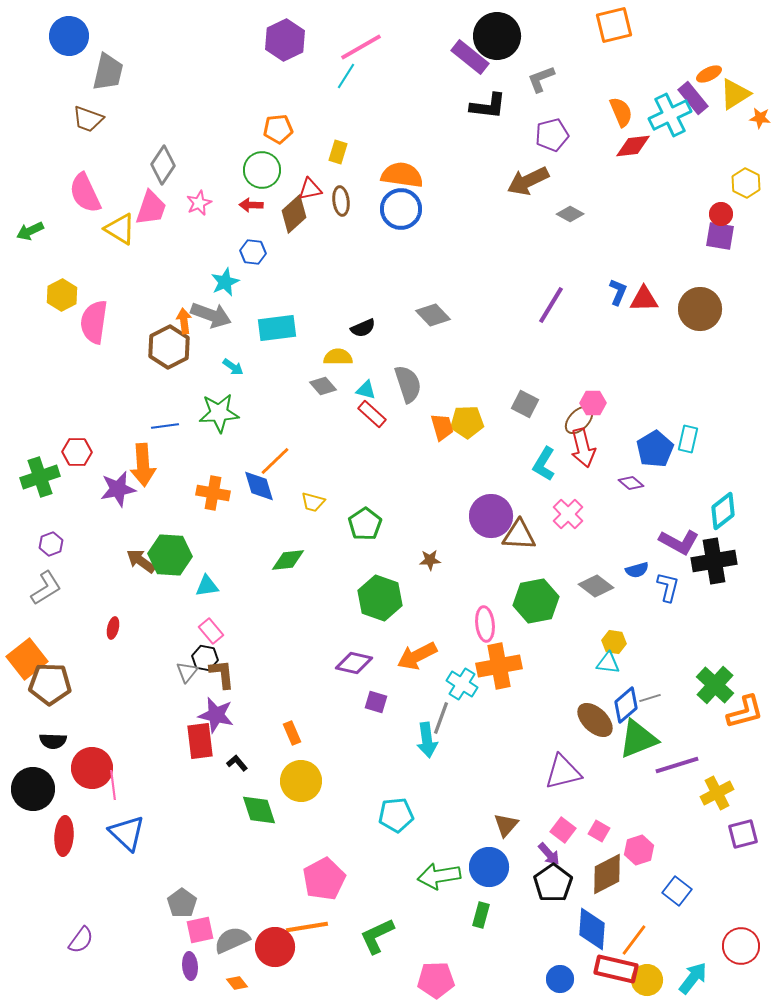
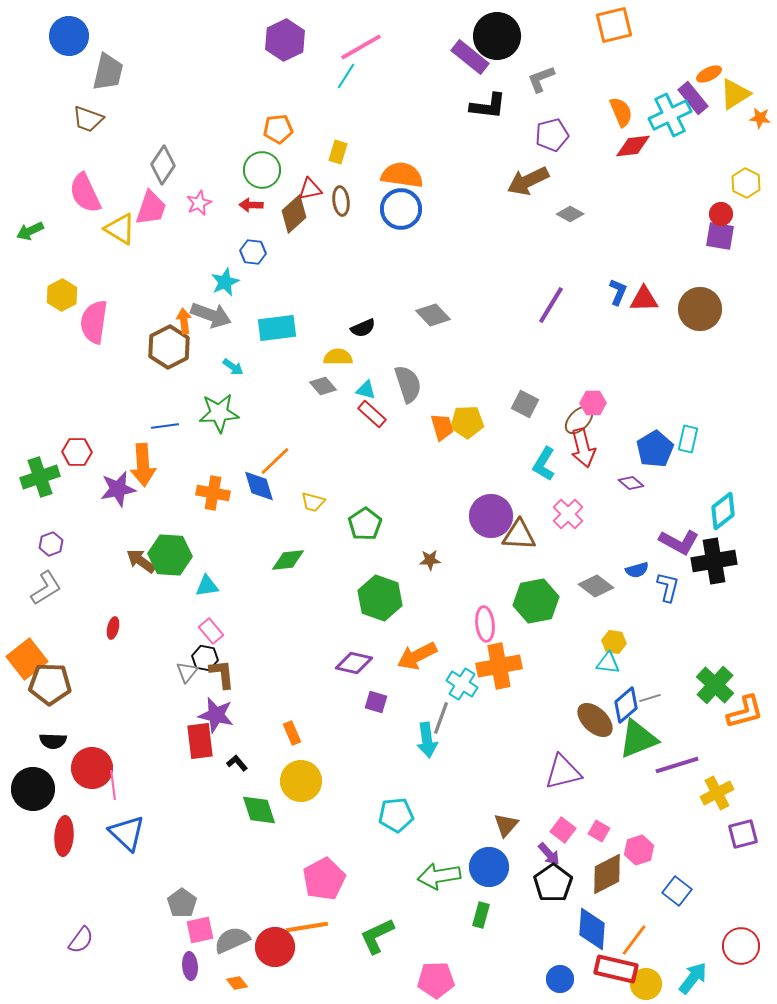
yellow circle at (647, 980): moved 1 px left, 4 px down
